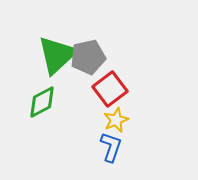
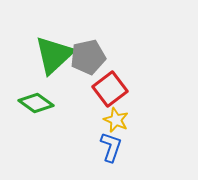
green triangle: moved 3 px left
green diamond: moved 6 px left, 1 px down; rotated 64 degrees clockwise
yellow star: rotated 25 degrees counterclockwise
